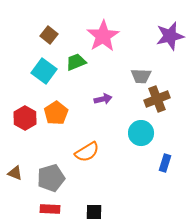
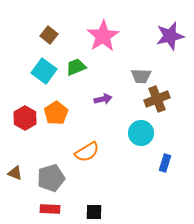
green trapezoid: moved 5 px down
